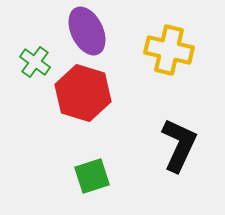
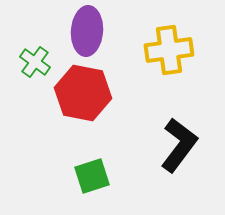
purple ellipse: rotated 30 degrees clockwise
yellow cross: rotated 21 degrees counterclockwise
red hexagon: rotated 6 degrees counterclockwise
black L-shape: rotated 12 degrees clockwise
